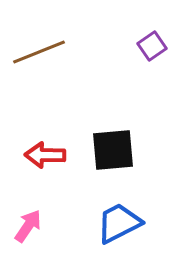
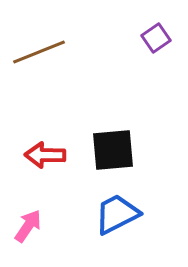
purple square: moved 4 px right, 8 px up
blue trapezoid: moved 2 px left, 9 px up
